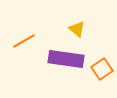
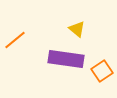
orange line: moved 9 px left, 1 px up; rotated 10 degrees counterclockwise
orange square: moved 2 px down
